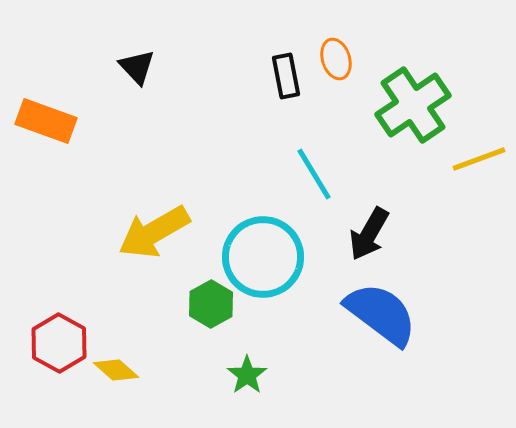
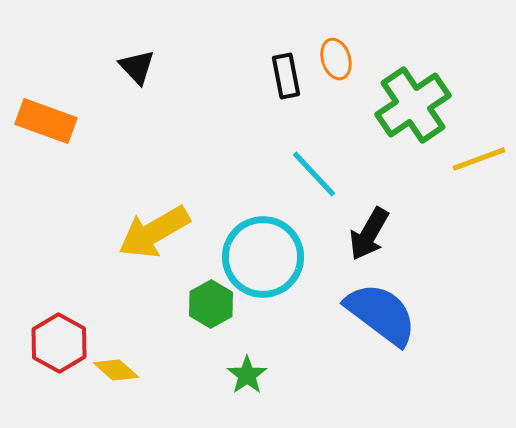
cyan line: rotated 12 degrees counterclockwise
